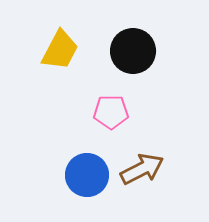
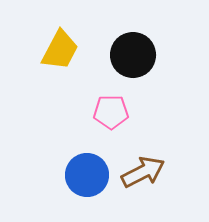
black circle: moved 4 px down
brown arrow: moved 1 px right, 3 px down
